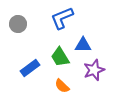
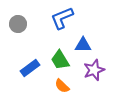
green trapezoid: moved 3 px down
